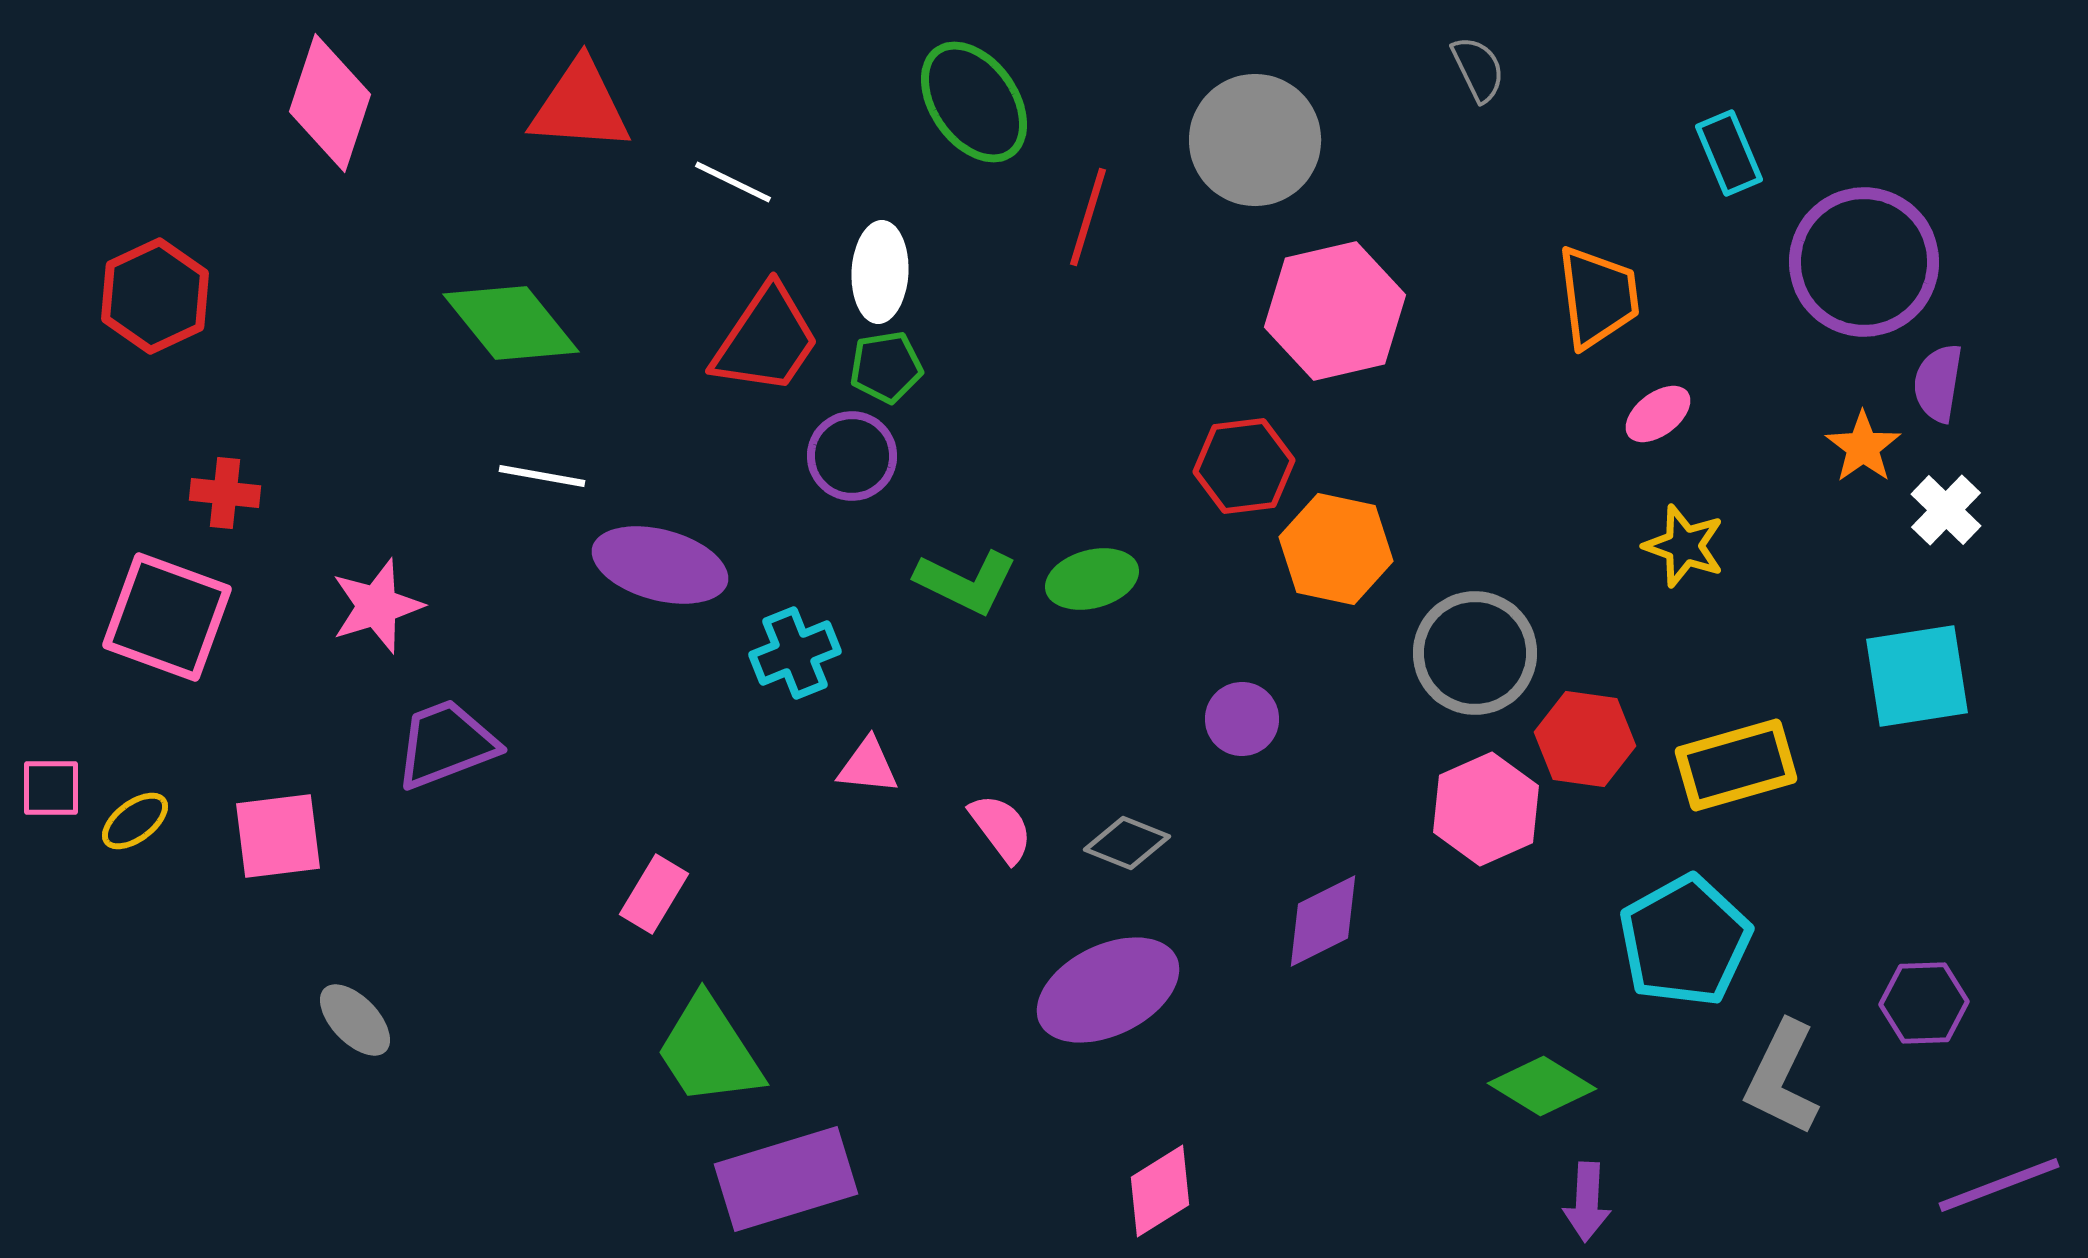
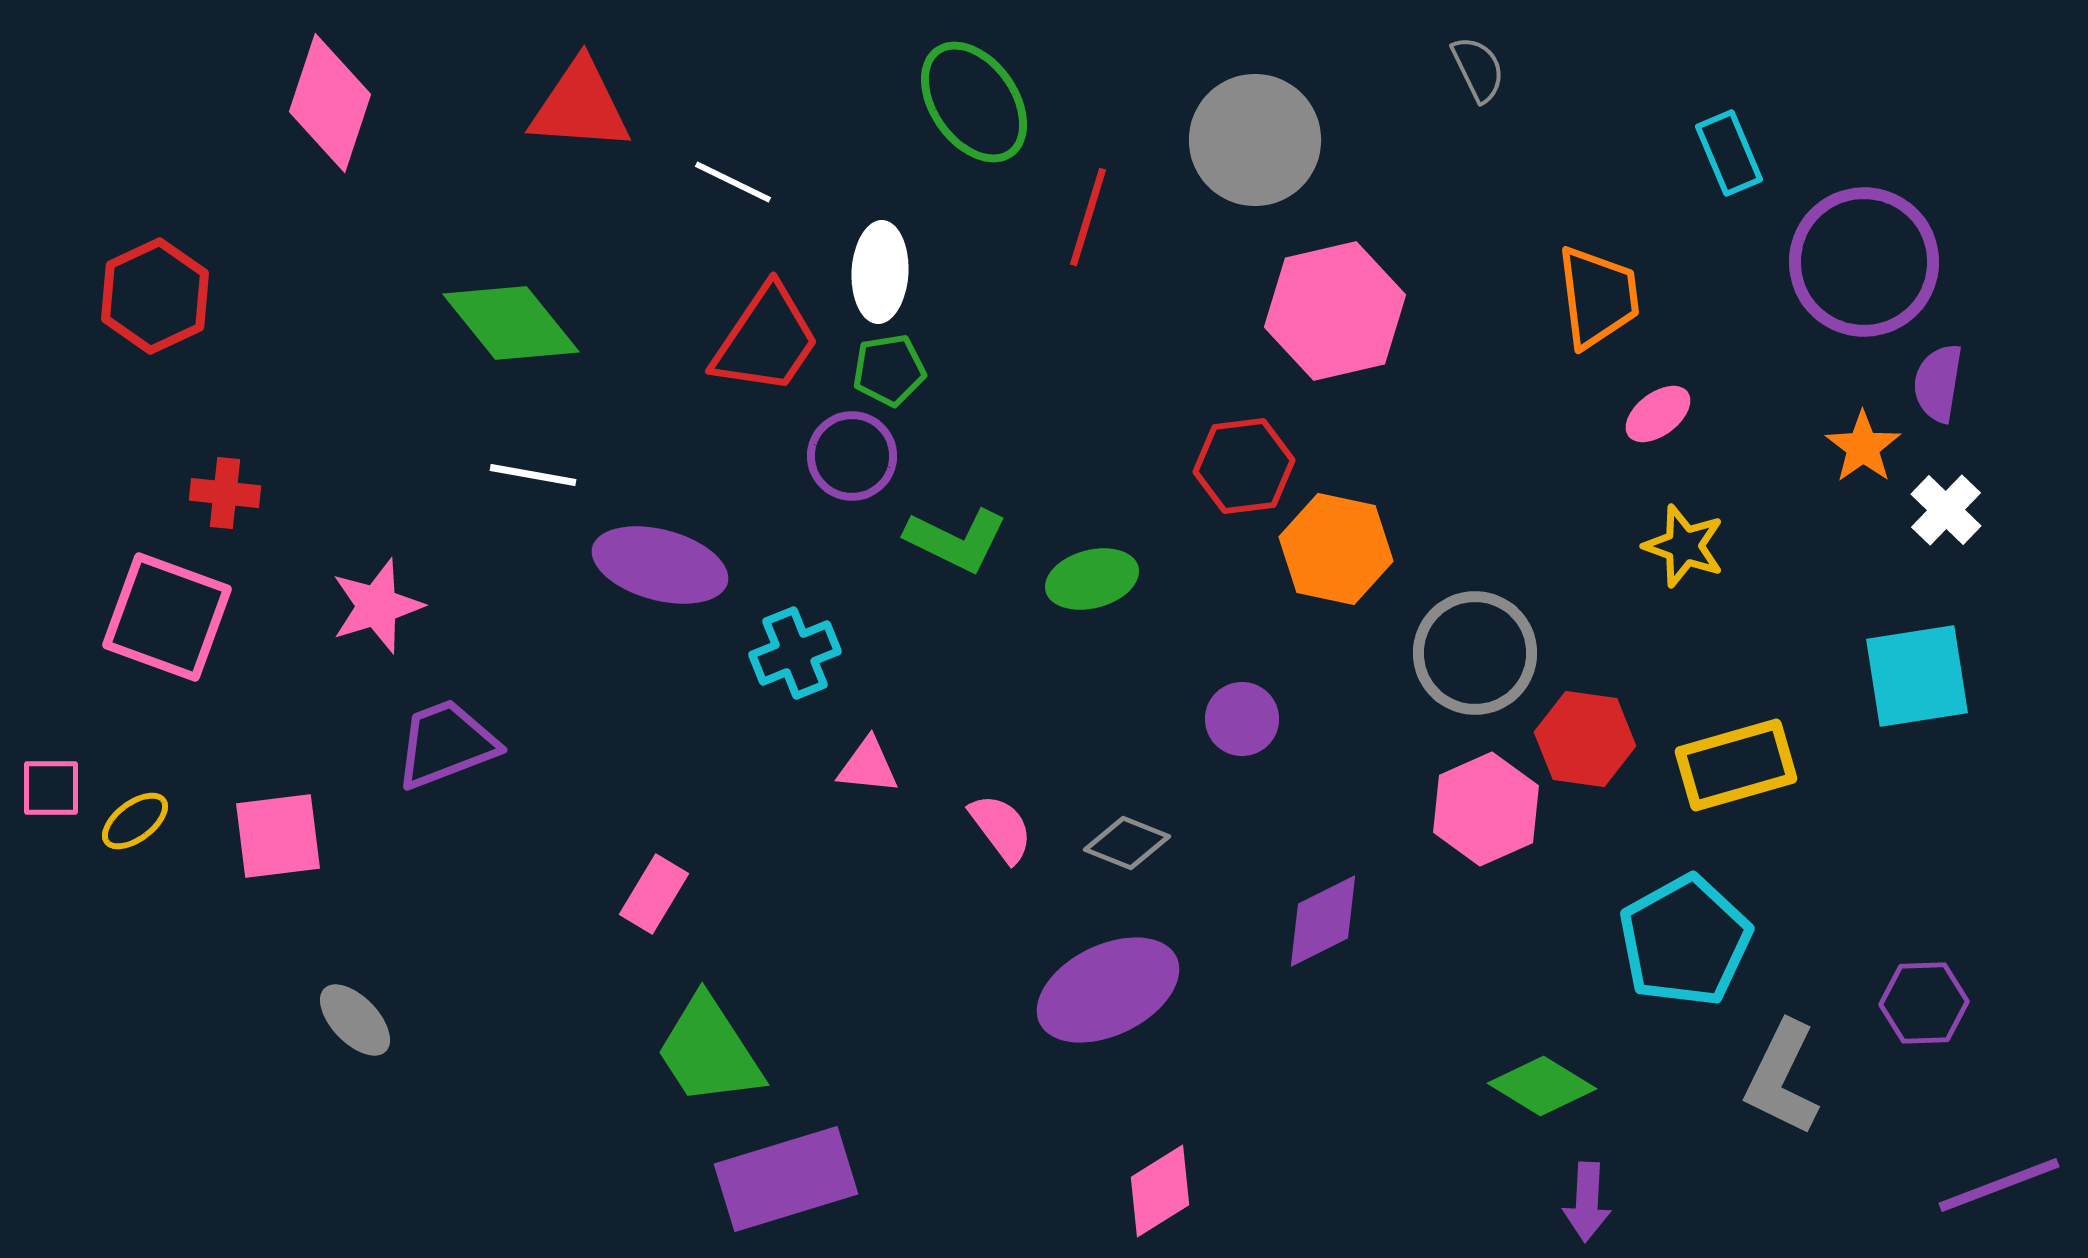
green pentagon at (886, 367): moved 3 px right, 3 px down
white line at (542, 476): moved 9 px left, 1 px up
green L-shape at (966, 582): moved 10 px left, 42 px up
